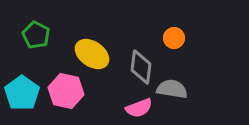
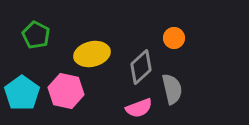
yellow ellipse: rotated 48 degrees counterclockwise
gray diamond: rotated 40 degrees clockwise
gray semicircle: rotated 68 degrees clockwise
